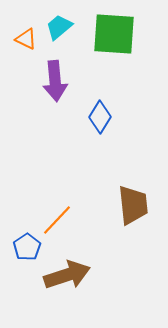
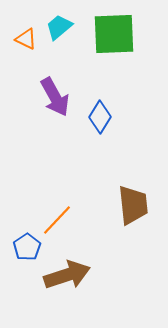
green square: rotated 6 degrees counterclockwise
purple arrow: moved 16 px down; rotated 24 degrees counterclockwise
